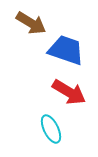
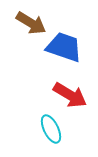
blue trapezoid: moved 2 px left, 3 px up
red arrow: moved 1 px right, 3 px down
